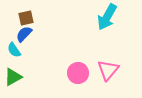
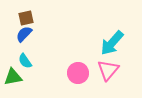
cyan arrow: moved 5 px right, 26 px down; rotated 12 degrees clockwise
cyan semicircle: moved 11 px right, 11 px down
green triangle: rotated 18 degrees clockwise
